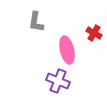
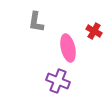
red cross: moved 2 px up
pink ellipse: moved 1 px right, 2 px up
